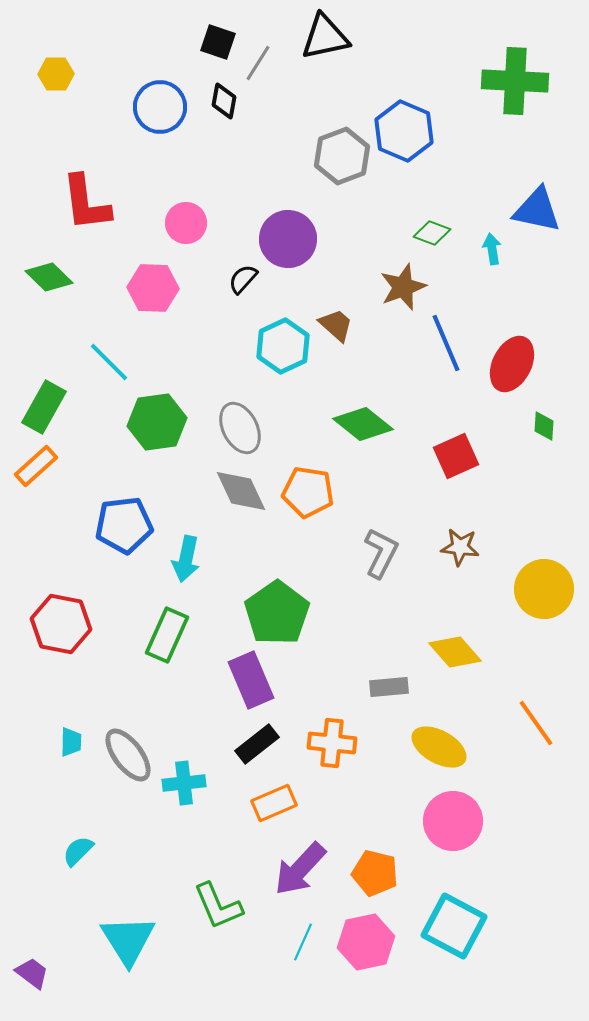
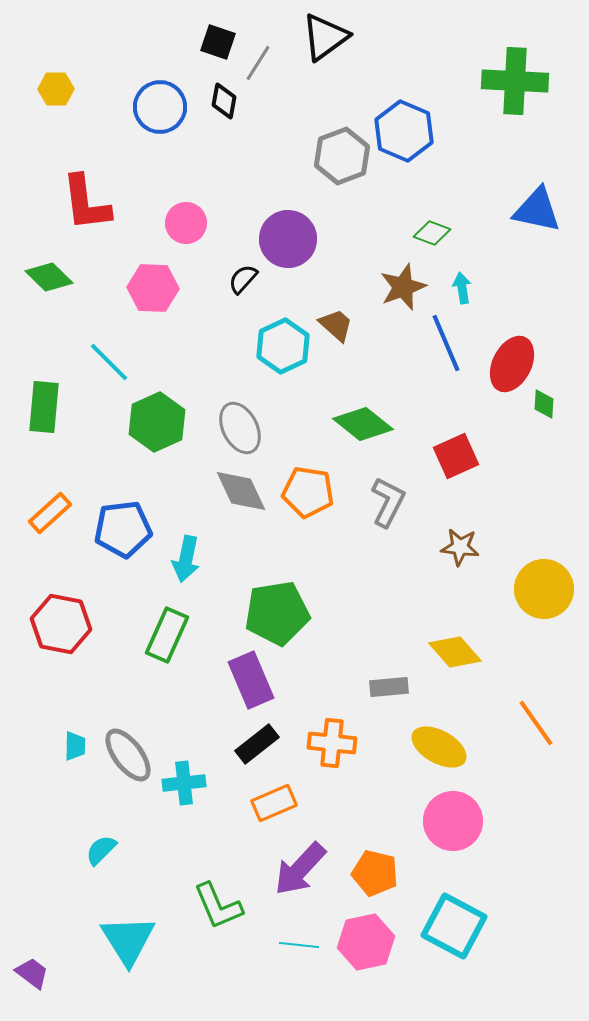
black triangle at (325, 37): rotated 24 degrees counterclockwise
yellow hexagon at (56, 74): moved 15 px down
cyan arrow at (492, 249): moved 30 px left, 39 px down
green rectangle at (44, 407): rotated 24 degrees counterclockwise
green hexagon at (157, 422): rotated 16 degrees counterclockwise
green diamond at (544, 426): moved 22 px up
orange rectangle at (36, 466): moved 14 px right, 47 px down
blue pentagon at (124, 525): moved 1 px left, 4 px down
gray L-shape at (381, 553): moved 7 px right, 51 px up
green pentagon at (277, 613): rotated 26 degrees clockwise
cyan trapezoid at (71, 742): moved 4 px right, 4 px down
cyan semicircle at (78, 851): moved 23 px right, 1 px up
cyan line at (303, 942): moved 4 px left, 3 px down; rotated 72 degrees clockwise
